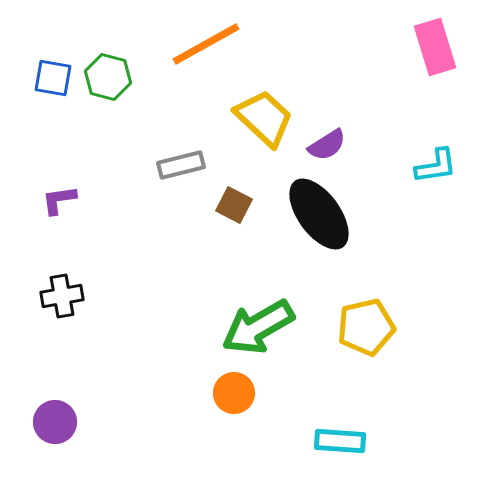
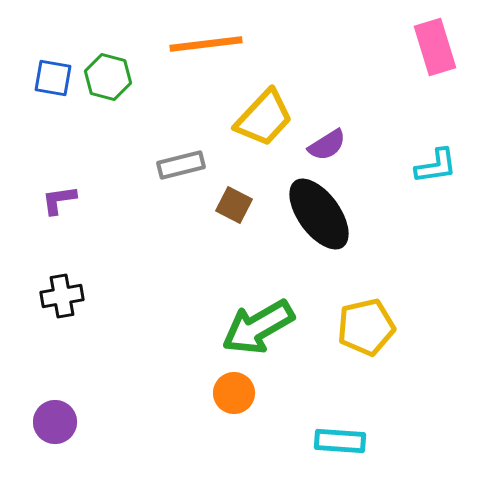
orange line: rotated 22 degrees clockwise
yellow trapezoid: rotated 90 degrees clockwise
